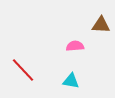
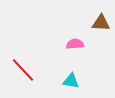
brown triangle: moved 2 px up
pink semicircle: moved 2 px up
